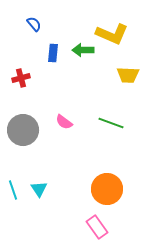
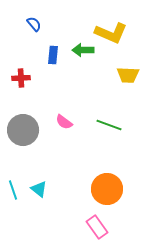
yellow L-shape: moved 1 px left, 1 px up
blue rectangle: moved 2 px down
red cross: rotated 12 degrees clockwise
green line: moved 2 px left, 2 px down
cyan triangle: rotated 18 degrees counterclockwise
